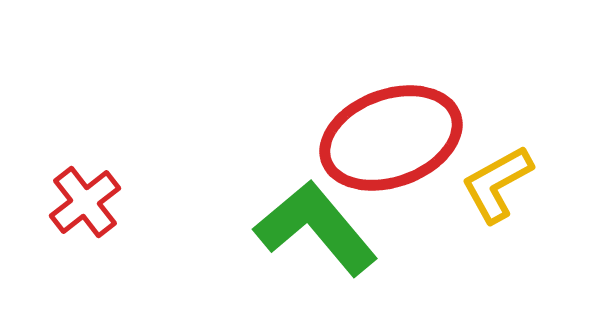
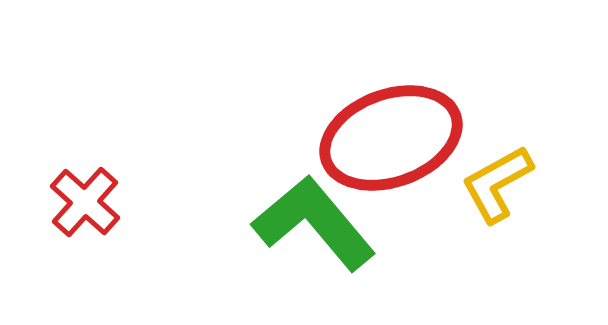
red cross: rotated 10 degrees counterclockwise
green L-shape: moved 2 px left, 5 px up
